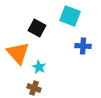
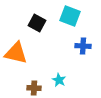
black square: moved 5 px up
orange triangle: moved 2 px left; rotated 35 degrees counterclockwise
cyan star: moved 20 px right, 13 px down
brown cross: rotated 16 degrees counterclockwise
